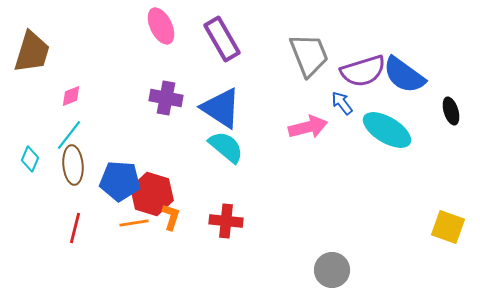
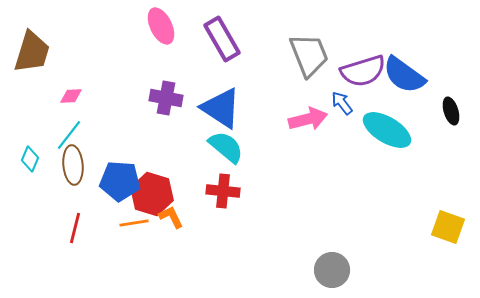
pink diamond: rotated 20 degrees clockwise
pink arrow: moved 8 px up
orange L-shape: rotated 44 degrees counterclockwise
red cross: moved 3 px left, 30 px up
